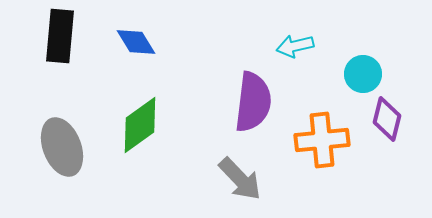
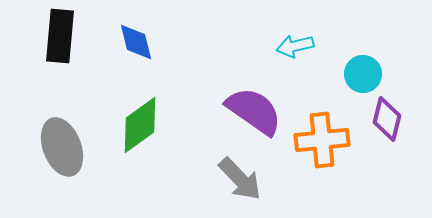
blue diamond: rotated 18 degrees clockwise
purple semicircle: moved 1 px right, 9 px down; rotated 62 degrees counterclockwise
